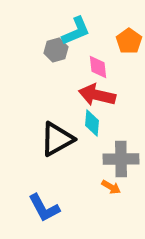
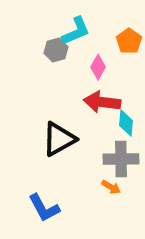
pink diamond: rotated 35 degrees clockwise
red arrow: moved 5 px right, 7 px down; rotated 6 degrees counterclockwise
cyan diamond: moved 34 px right
black triangle: moved 2 px right
